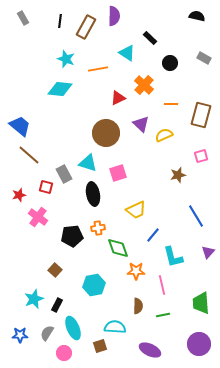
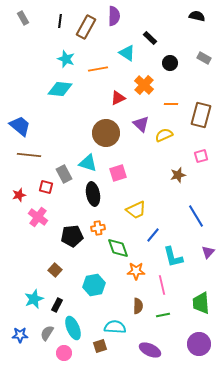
brown line at (29, 155): rotated 35 degrees counterclockwise
